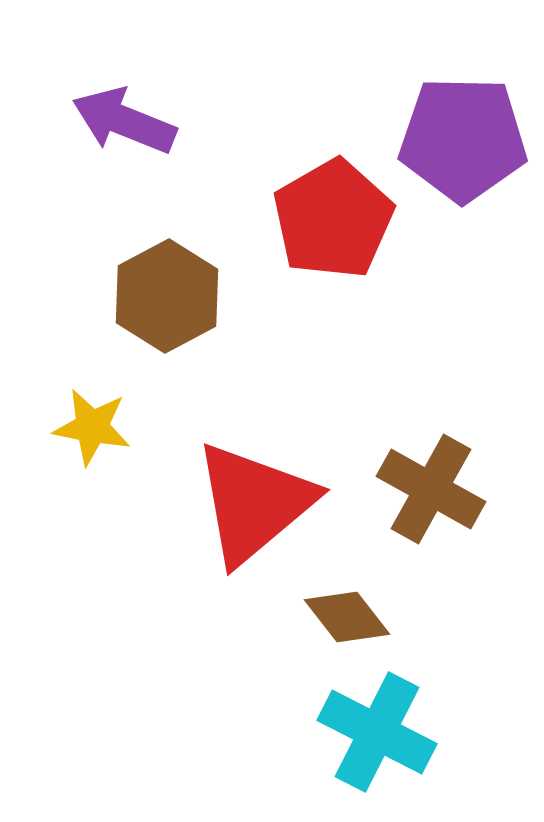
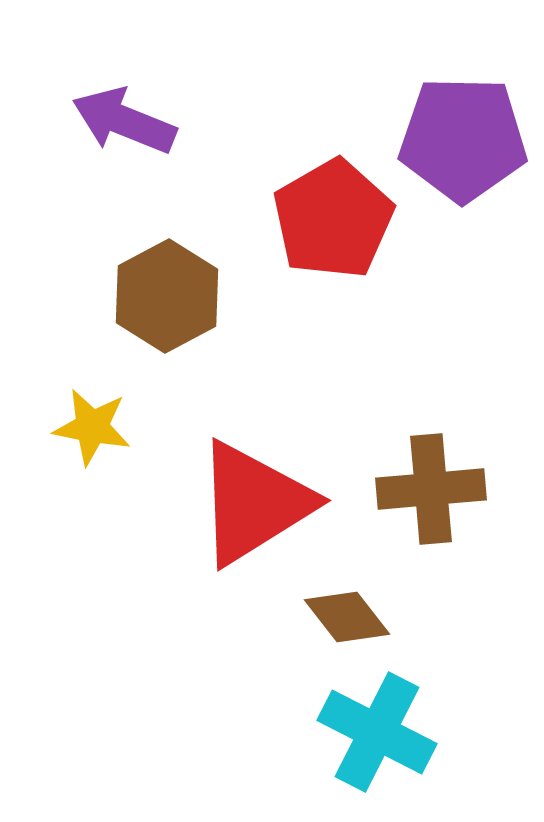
brown cross: rotated 34 degrees counterclockwise
red triangle: rotated 8 degrees clockwise
